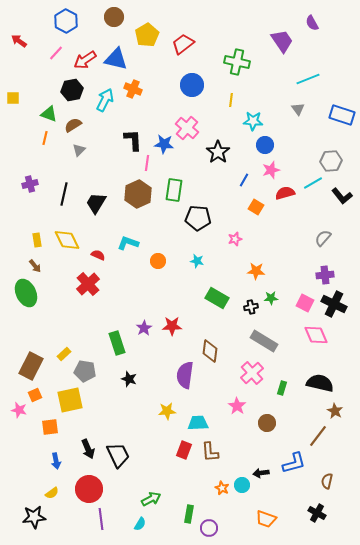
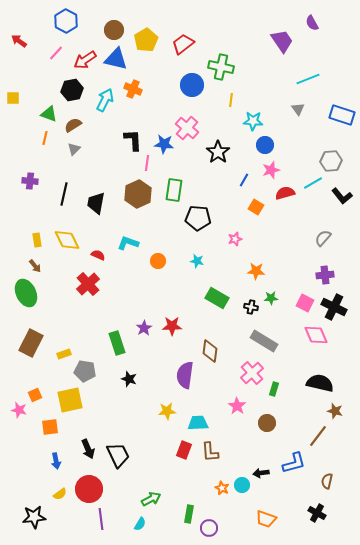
brown circle at (114, 17): moved 13 px down
yellow pentagon at (147, 35): moved 1 px left, 5 px down
green cross at (237, 62): moved 16 px left, 5 px down
gray triangle at (79, 150): moved 5 px left, 1 px up
purple cross at (30, 184): moved 3 px up; rotated 21 degrees clockwise
black trapezoid at (96, 203): rotated 20 degrees counterclockwise
black cross at (334, 304): moved 3 px down
black cross at (251, 307): rotated 24 degrees clockwise
yellow rectangle at (64, 354): rotated 24 degrees clockwise
brown rectangle at (31, 366): moved 23 px up
green rectangle at (282, 388): moved 8 px left, 1 px down
brown star at (335, 411): rotated 14 degrees counterclockwise
yellow semicircle at (52, 493): moved 8 px right, 1 px down
